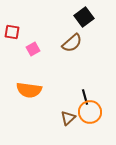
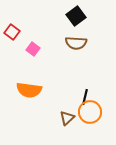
black square: moved 8 px left, 1 px up
red square: rotated 28 degrees clockwise
brown semicircle: moved 4 px right; rotated 45 degrees clockwise
pink square: rotated 24 degrees counterclockwise
black line: rotated 28 degrees clockwise
brown triangle: moved 1 px left
